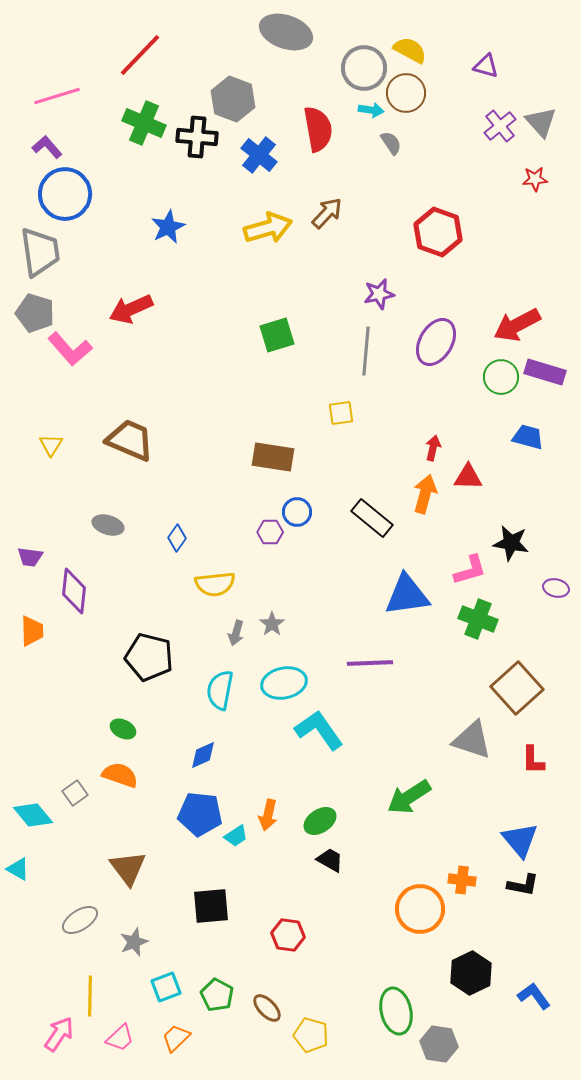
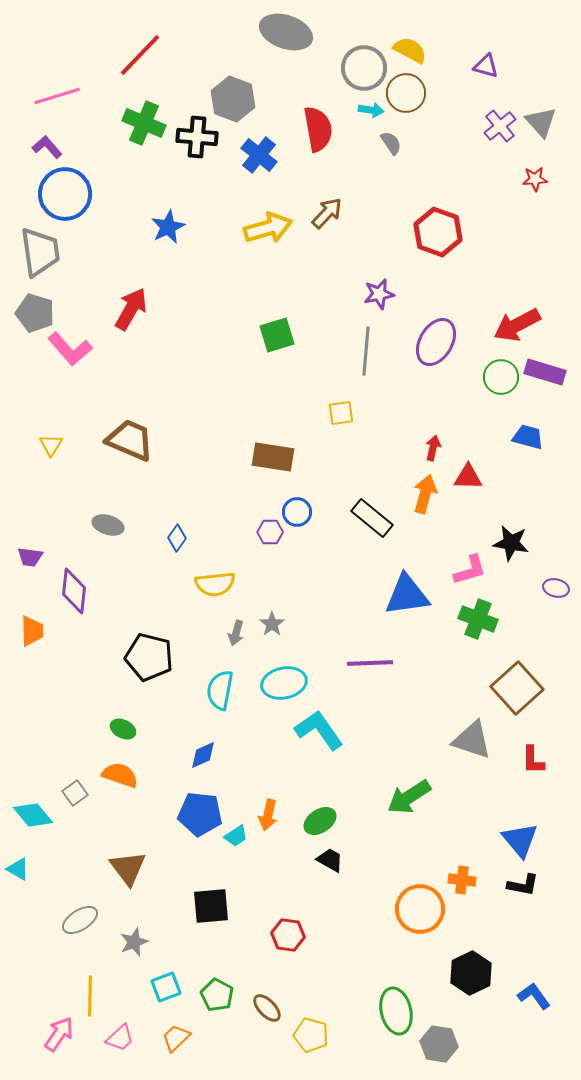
red arrow at (131, 309): rotated 144 degrees clockwise
